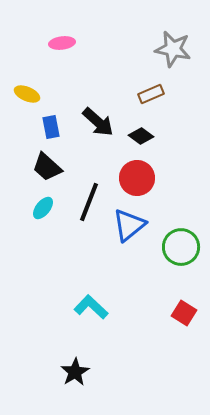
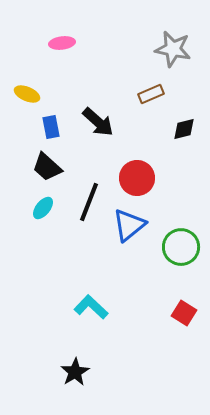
black diamond: moved 43 px right, 7 px up; rotated 50 degrees counterclockwise
